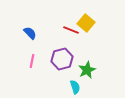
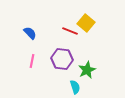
red line: moved 1 px left, 1 px down
purple hexagon: rotated 20 degrees clockwise
